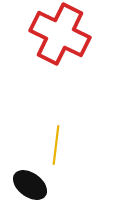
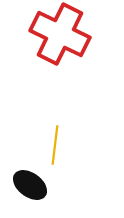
yellow line: moved 1 px left
